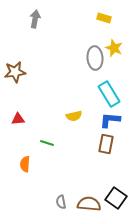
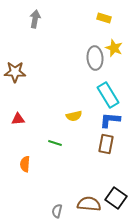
brown star: rotated 10 degrees clockwise
cyan rectangle: moved 1 px left, 1 px down
green line: moved 8 px right
gray semicircle: moved 4 px left, 9 px down; rotated 24 degrees clockwise
